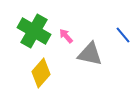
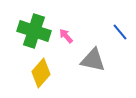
green cross: rotated 12 degrees counterclockwise
blue line: moved 3 px left, 3 px up
gray triangle: moved 3 px right, 6 px down
